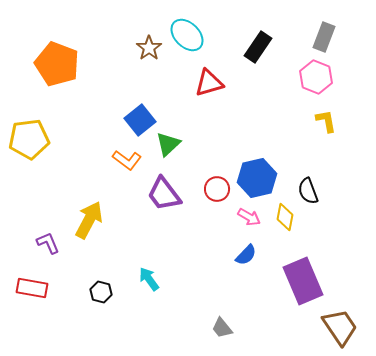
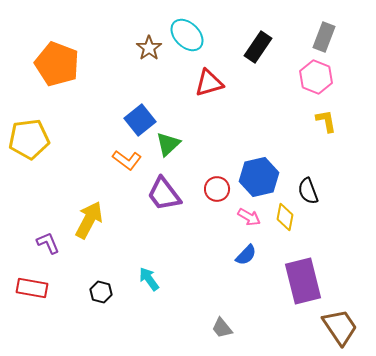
blue hexagon: moved 2 px right, 1 px up
purple rectangle: rotated 9 degrees clockwise
